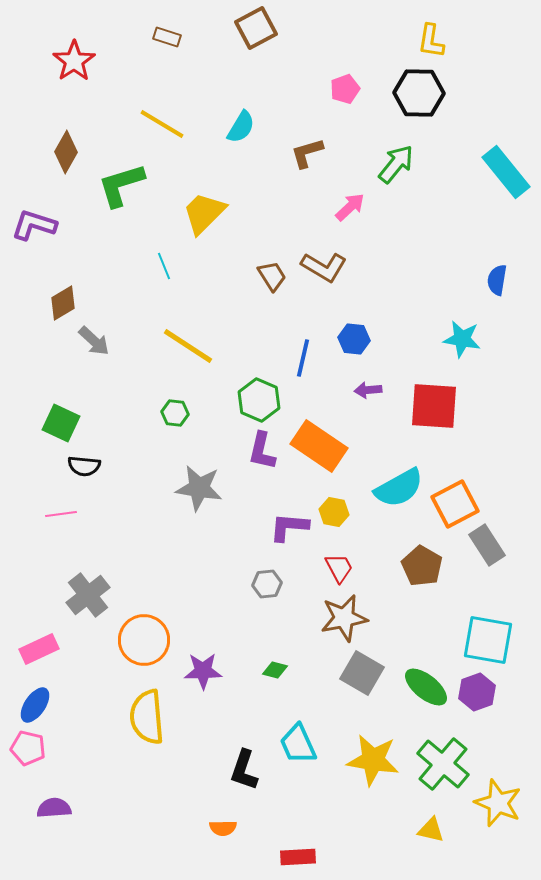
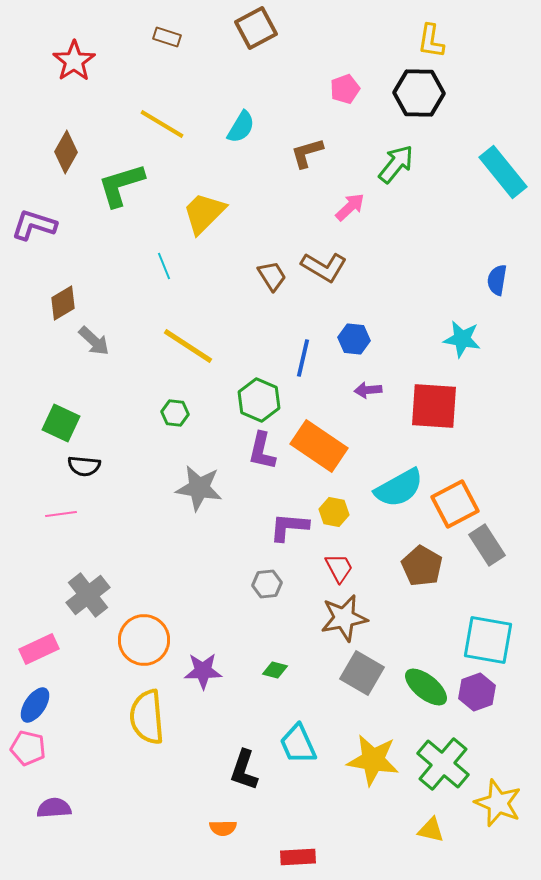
cyan rectangle at (506, 172): moved 3 px left
